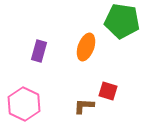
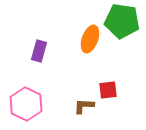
orange ellipse: moved 4 px right, 8 px up
red square: moved 1 px up; rotated 24 degrees counterclockwise
pink hexagon: moved 2 px right
